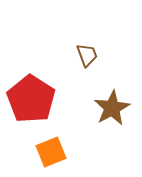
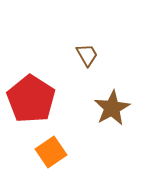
brown trapezoid: rotated 10 degrees counterclockwise
orange square: rotated 12 degrees counterclockwise
